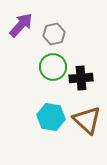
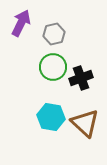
purple arrow: moved 2 px up; rotated 16 degrees counterclockwise
black cross: rotated 15 degrees counterclockwise
brown triangle: moved 2 px left, 3 px down
